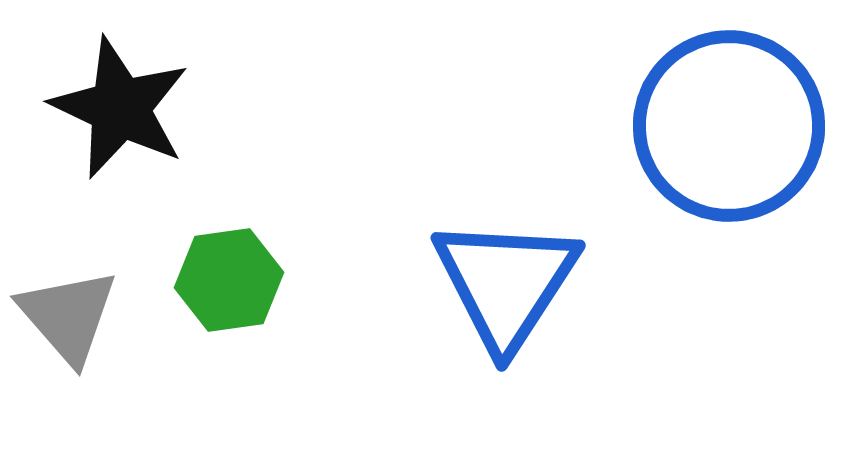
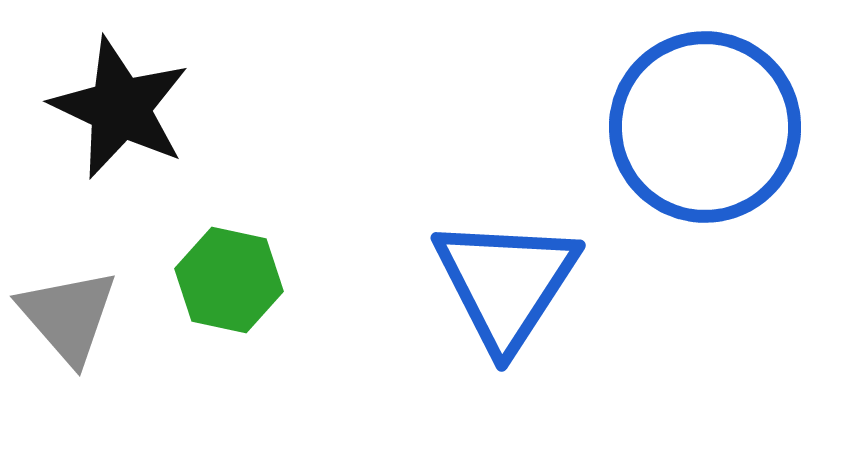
blue circle: moved 24 px left, 1 px down
green hexagon: rotated 20 degrees clockwise
